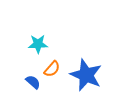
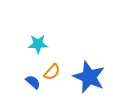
orange semicircle: moved 3 px down
blue star: moved 3 px right, 2 px down
